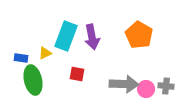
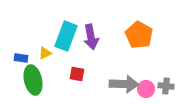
purple arrow: moved 1 px left
